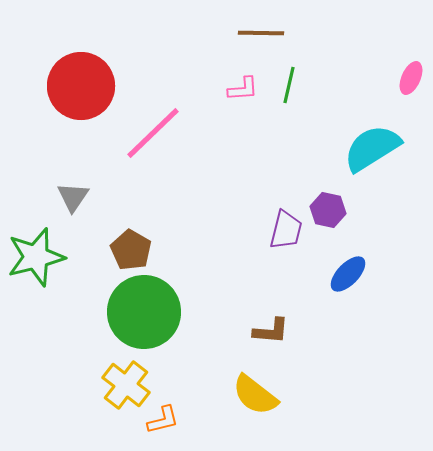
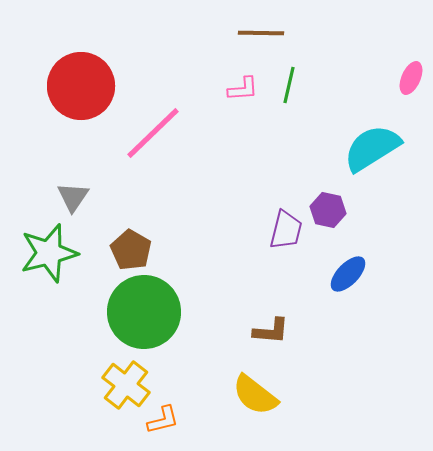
green star: moved 13 px right, 4 px up
